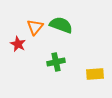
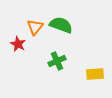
green cross: moved 1 px right, 1 px up; rotated 12 degrees counterclockwise
